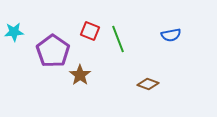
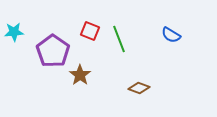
blue semicircle: rotated 42 degrees clockwise
green line: moved 1 px right
brown diamond: moved 9 px left, 4 px down
